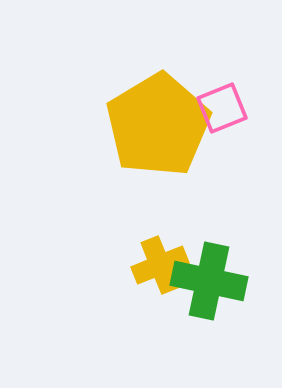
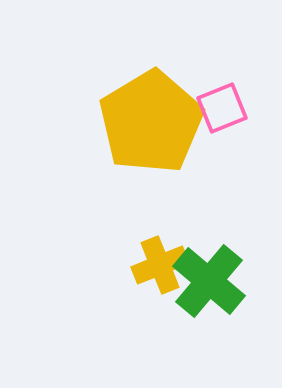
yellow pentagon: moved 7 px left, 3 px up
green cross: rotated 28 degrees clockwise
